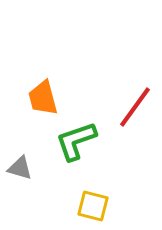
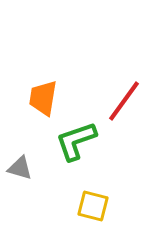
orange trapezoid: rotated 24 degrees clockwise
red line: moved 11 px left, 6 px up
